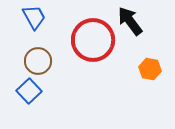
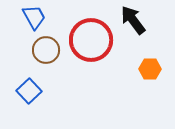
black arrow: moved 3 px right, 1 px up
red circle: moved 2 px left
brown circle: moved 8 px right, 11 px up
orange hexagon: rotated 10 degrees counterclockwise
